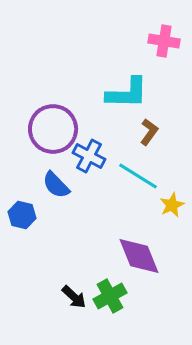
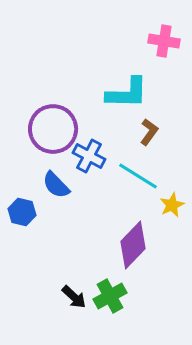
blue hexagon: moved 3 px up
purple diamond: moved 6 px left, 11 px up; rotated 66 degrees clockwise
